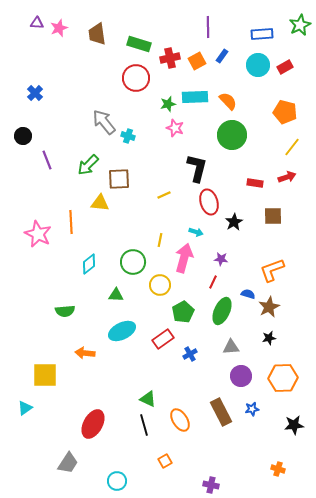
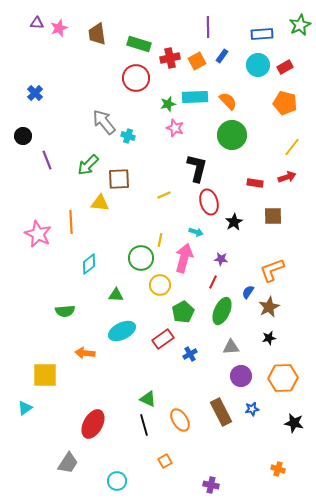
orange pentagon at (285, 112): moved 9 px up
green circle at (133, 262): moved 8 px right, 4 px up
blue semicircle at (248, 294): moved 2 px up; rotated 72 degrees counterclockwise
black star at (294, 425): moved 2 px up; rotated 18 degrees clockwise
